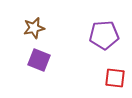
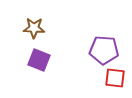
brown star: rotated 15 degrees clockwise
purple pentagon: moved 15 px down; rotated 8 degrees clockwise
